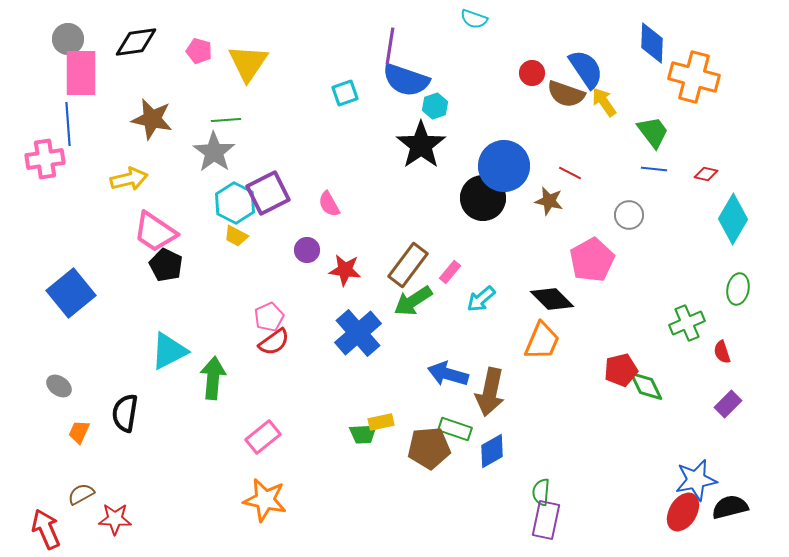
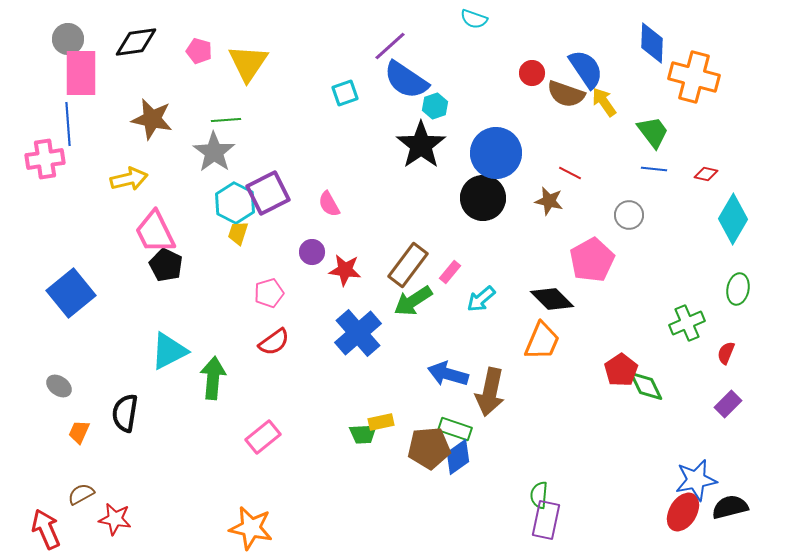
purple line at (390, 46): rotated 39 degrees clockwise
blue semicircle at (406, 80): rotated 15 degrees clockwise
blue circle at (504, 166): moved 8 px left, 13 px up
pink trapezoid at (155, 232): rotated 30 degrees clockwise
yellow trapezoid at (236, 236): moved 2 px right, 3 px up; rotated 80 degrees clockwise
purple circle at (307, 250): moved 5 px right, 2 px down
pink pentagon at (269, 317): moved 24 px up; rotated 8 degrees clockwise
red semicircle at (722, 352): moved 4 px right, 1 px down; rotated 40 degrees clockwise
red pentagon at (621, 370): rotated 20 degrees counterclockwise
blue diamond at (492, 451): moved 34 px left, 6 px down; rotated 6 degrees counterclockwise
green semicircle at (541, 492): moved 2 px left, 3 px down
orange star at (265, 500): moved 14 px left, 28 px down
red star at (115, 519): rotated 8 degrees clockwise
